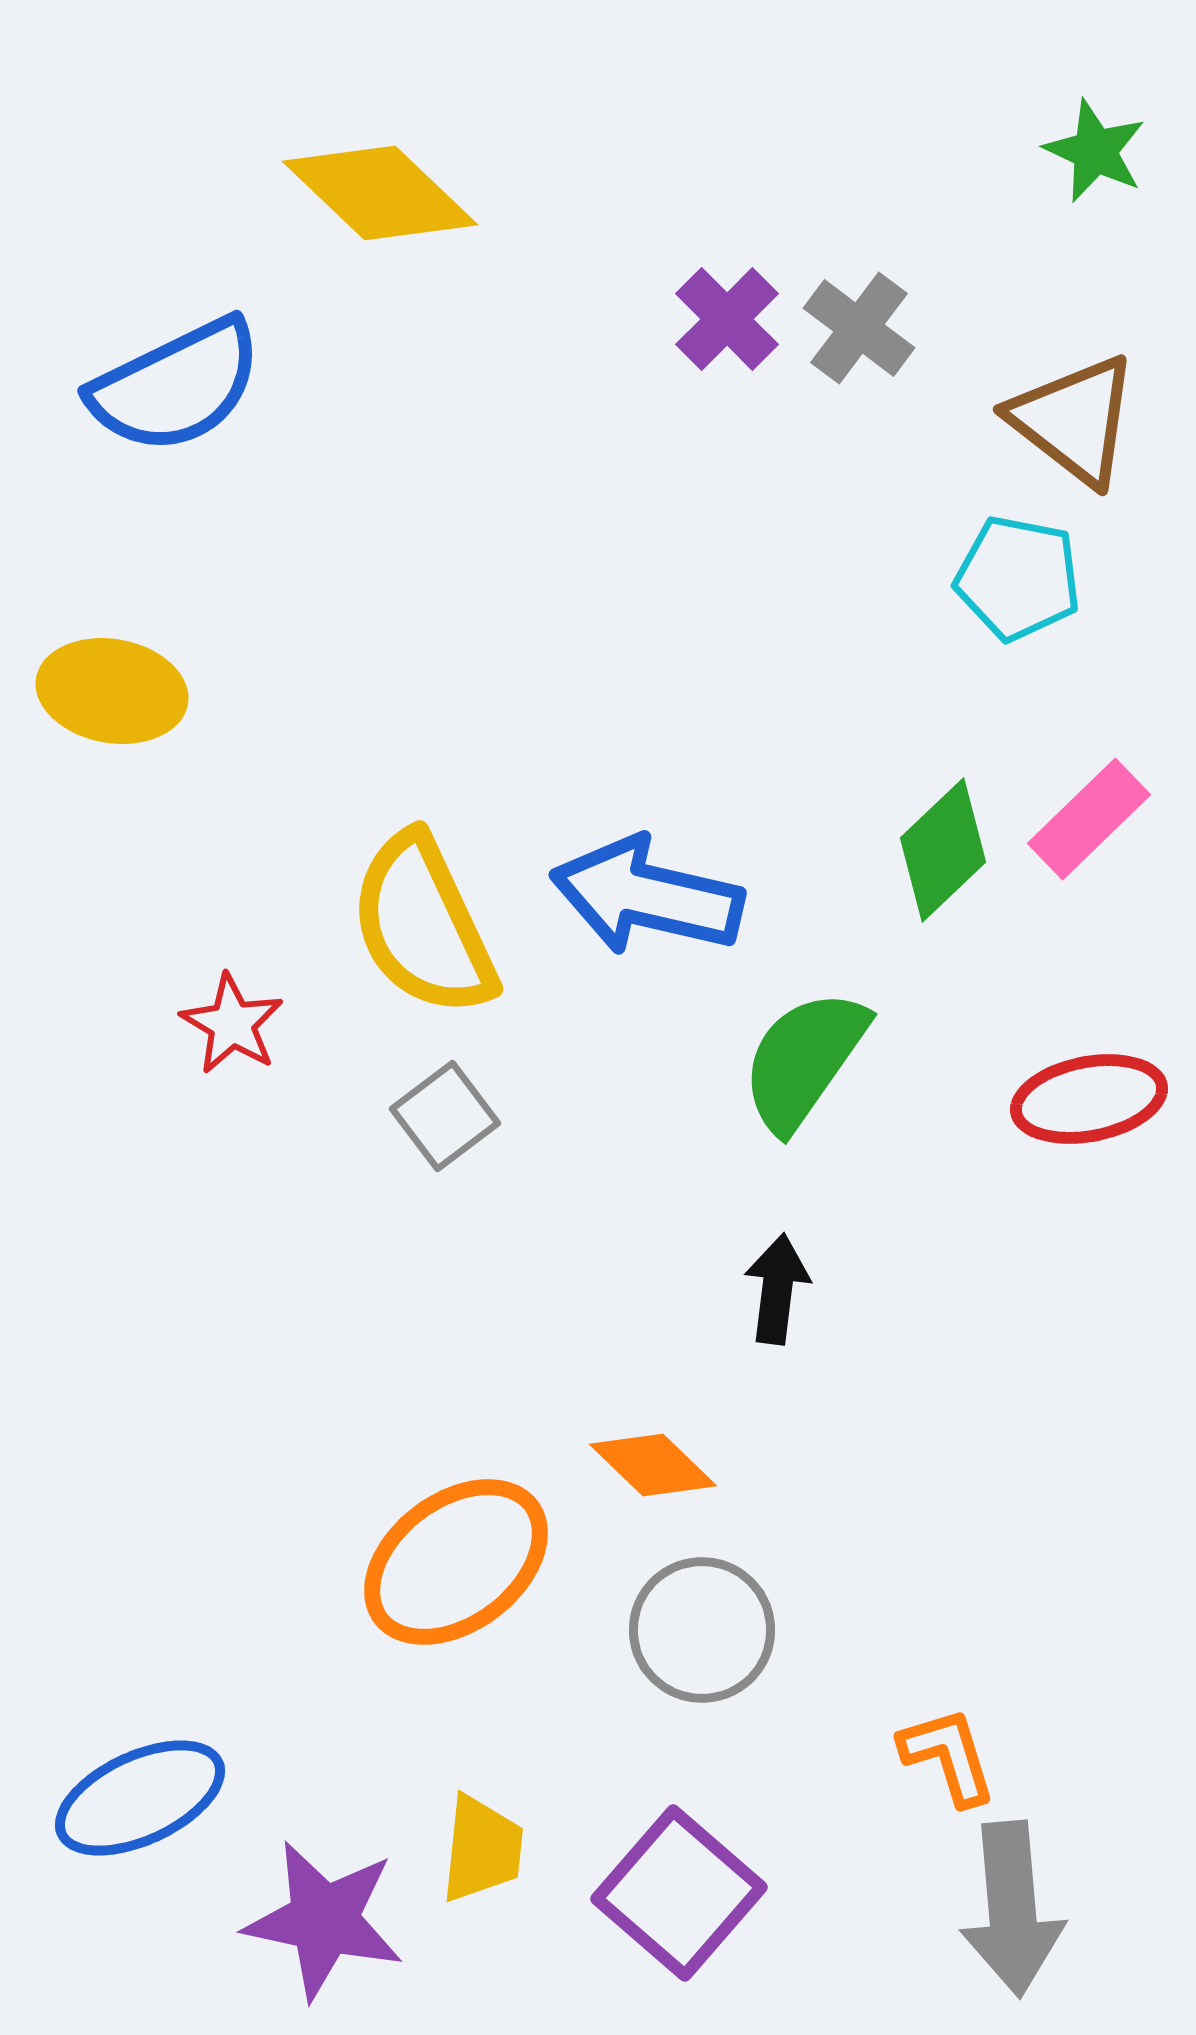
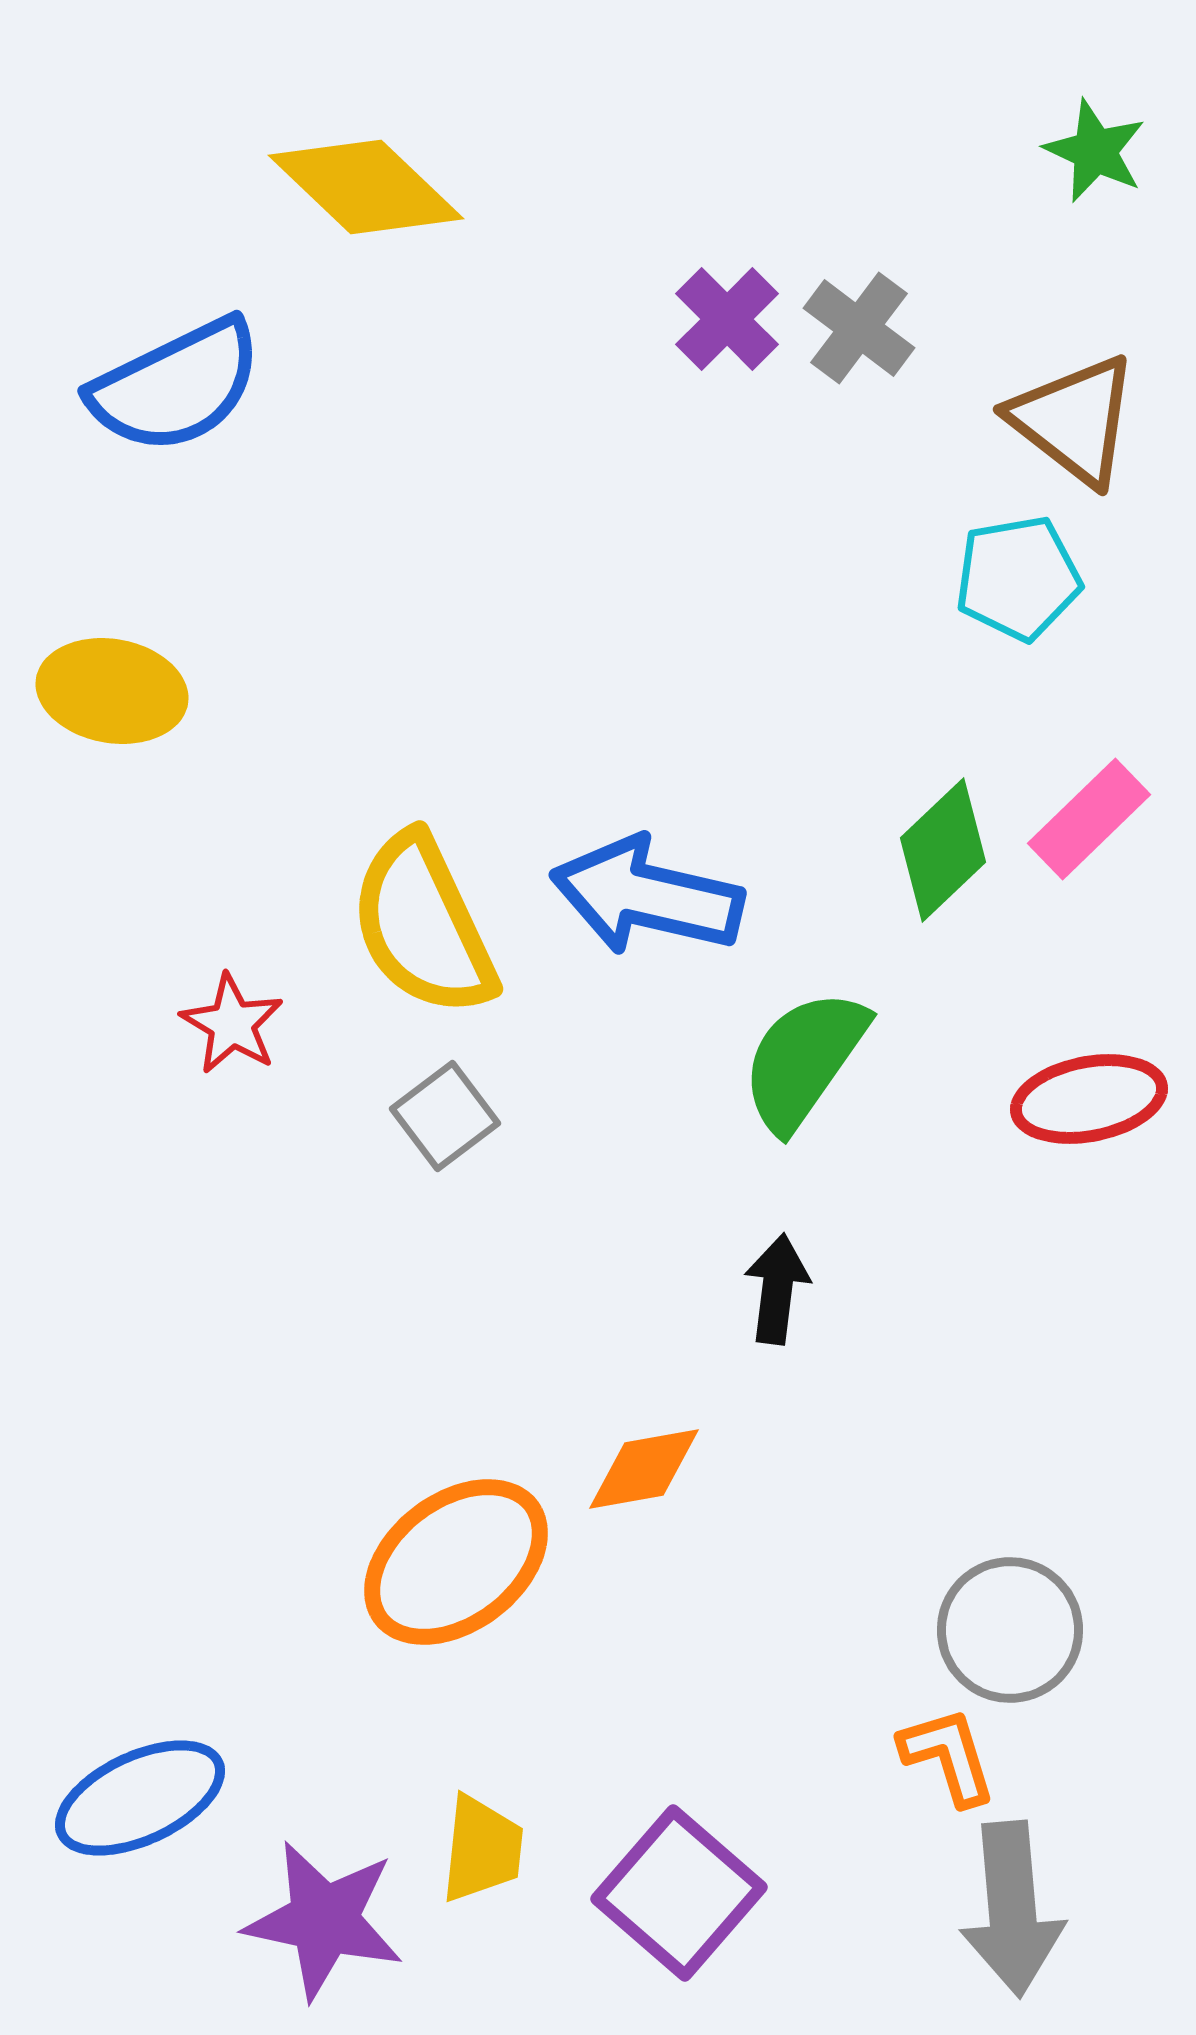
yellow diamond: moved 14 px left, 6 px up
cyan pentagon: rotated 21 degrees counterclockwise
orange diamond: moved 9 px left, 4 px down; rotated 54 degrees counterclockwise
gray circle: moved 308 px right
